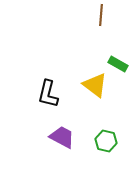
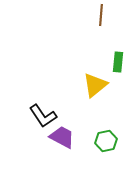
green rectangle: moved 2 px up; rotated 66 degrees clockwise
yellow triangle: rotated 44 degrees clockwise
black L-shape: moved 5 px left, 22 px down; rotated 48 degrees counterclockwise
green hexagon: rotated 25 degrees counterclockwise
